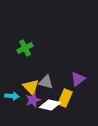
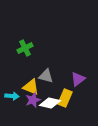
gray triangle: moved 6 px up
yellow triangle: rotated 24 degrees counterclockwise
white diamond: moved 2 px up
